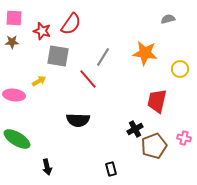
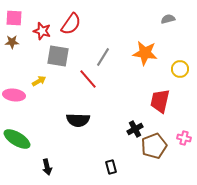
red trapezoid: moved 3 px right
black rectangle: moved 2 px up
